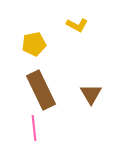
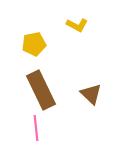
brown triangle: rotated 15 degrees counterclockwise
pink line: moved 2 px right
